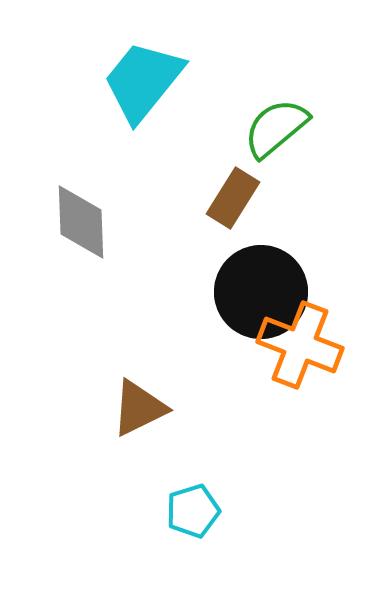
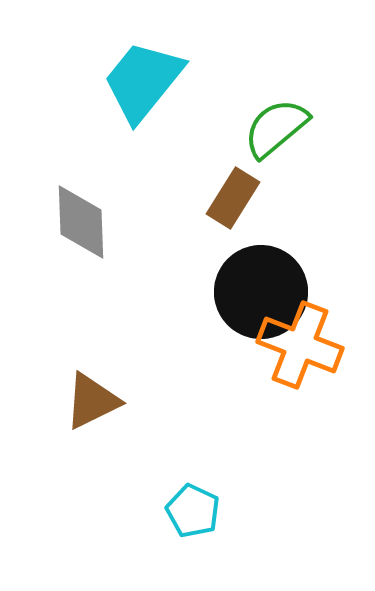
brown triangle: moved 47 px left, 7 px up
cyan pentagon: rotated 30 degrees counterclockwise
